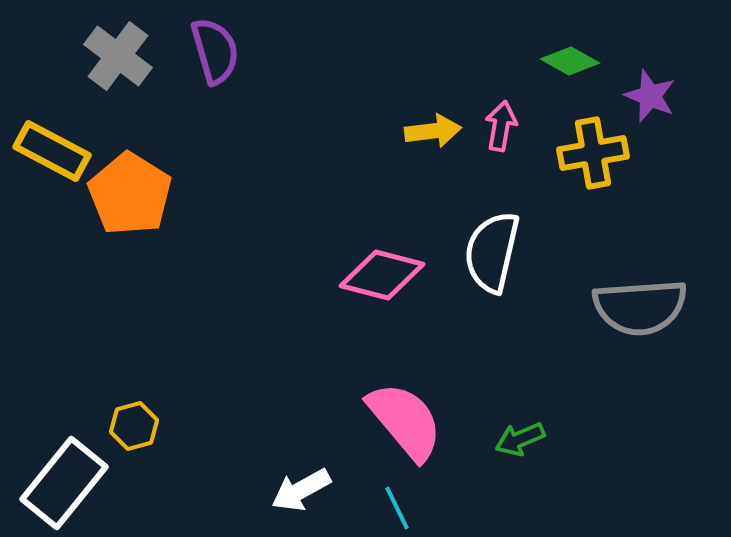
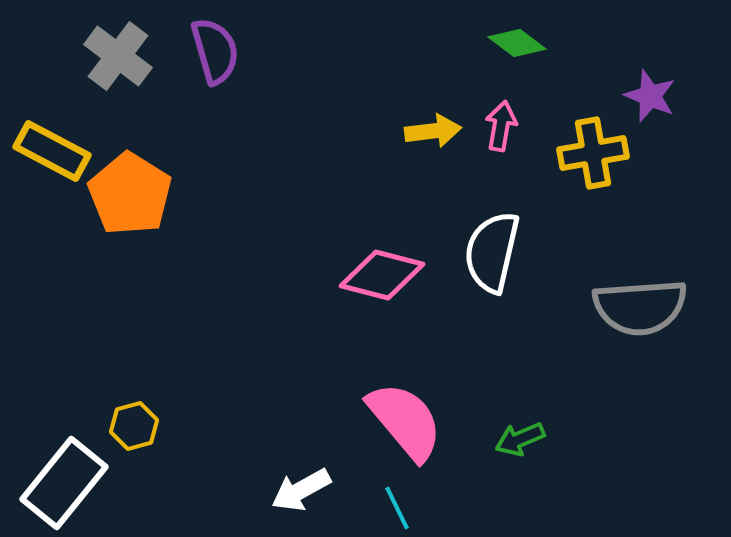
green diamond: moved 53 px left, 18 px up; rotated 8 degrees clockwise
